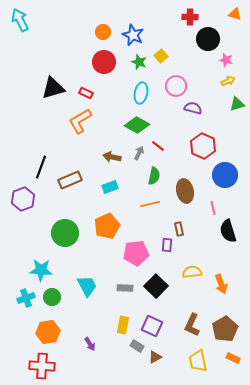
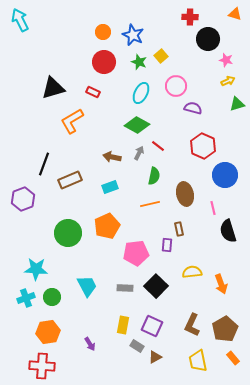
red rectangle at (86, 93): moved 7 px right, 1 px up
cyan ellipse at (141, 93): rotated 15 degrees clockwise
orange L-shape at (80, 121): moved 8 px left
black line at (41, 167): moved 3 px right, 3 px up
brown ellipse at (185, 191): moved 3 px down
green circle at (65, 233): moved 3 px right
cyan star at (41, 270): moved 5 px left, 1 px up
orange rectangle at (233, 358): rotated 24 degrees clockwise
